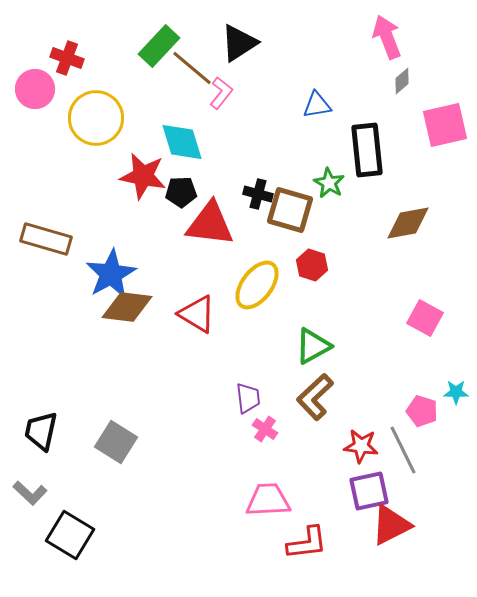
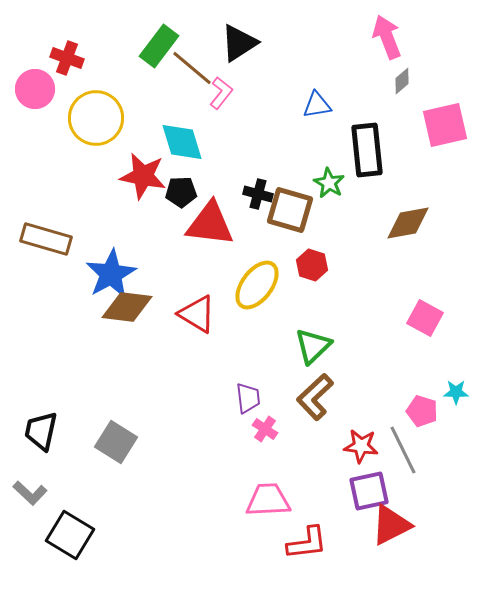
green rectangle at (159, 46): rotated 6 degrees counterclockwise
green triangle at (313, 346): rotated 15 degrees counterclockwise
